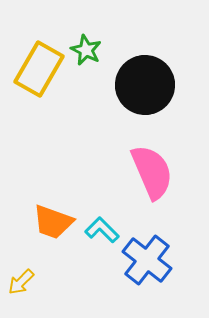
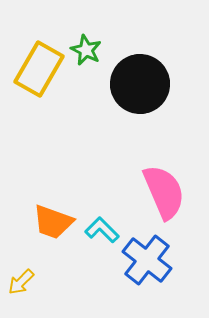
black circle: moved 5 px left, 1 px up
pink semicircle: moved 12 px right, 20 px down
